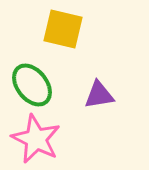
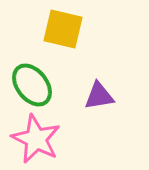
purple triangle: moved 1 px down
